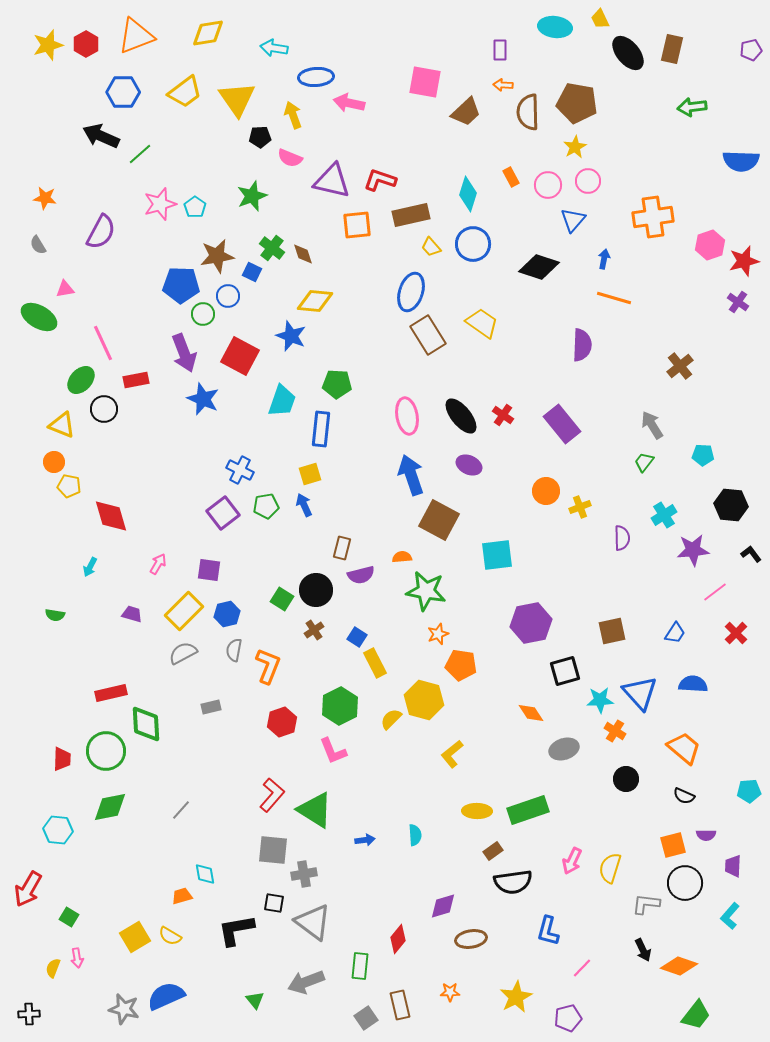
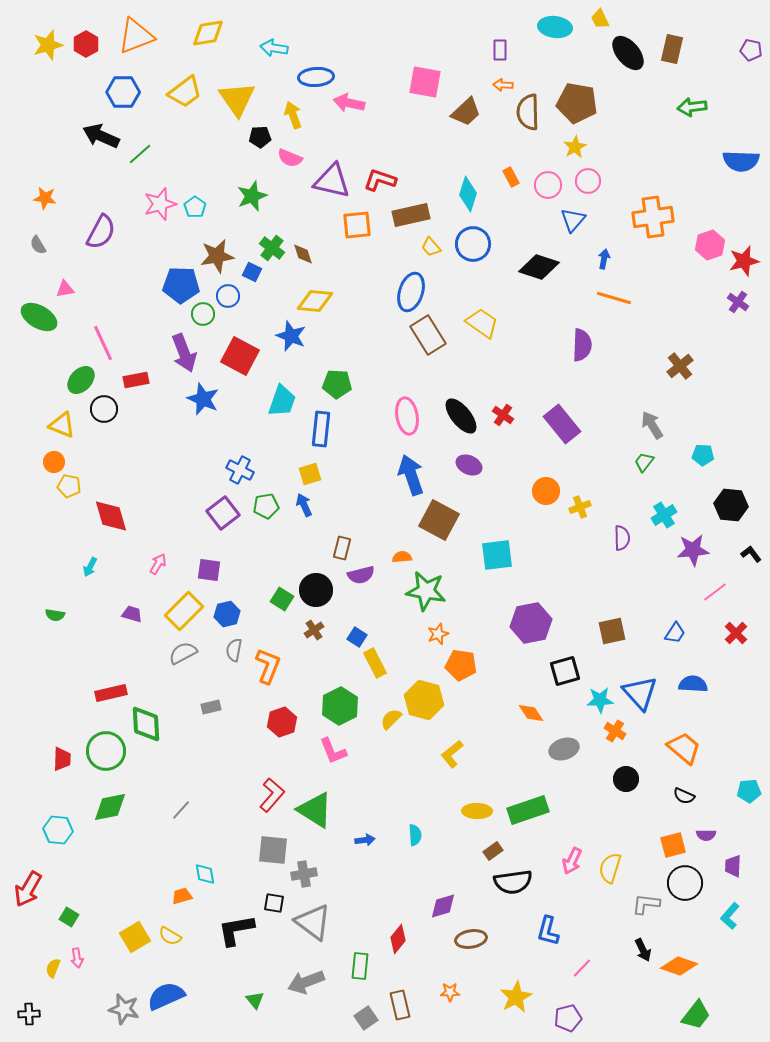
purple pentagon at (751, 50): rotated 25 degrees clockwise
